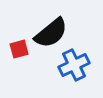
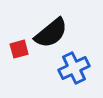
blue cross: moved 3 px down
